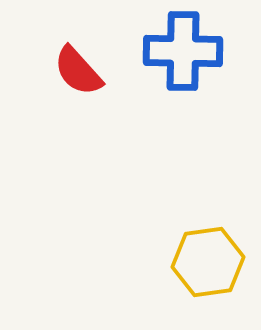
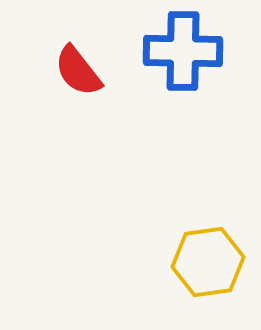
red semicircle: rotated 4 degrees clockwise
